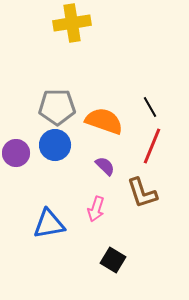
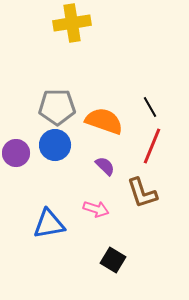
pink arrow: rotated 90 degrees counterclockwise
